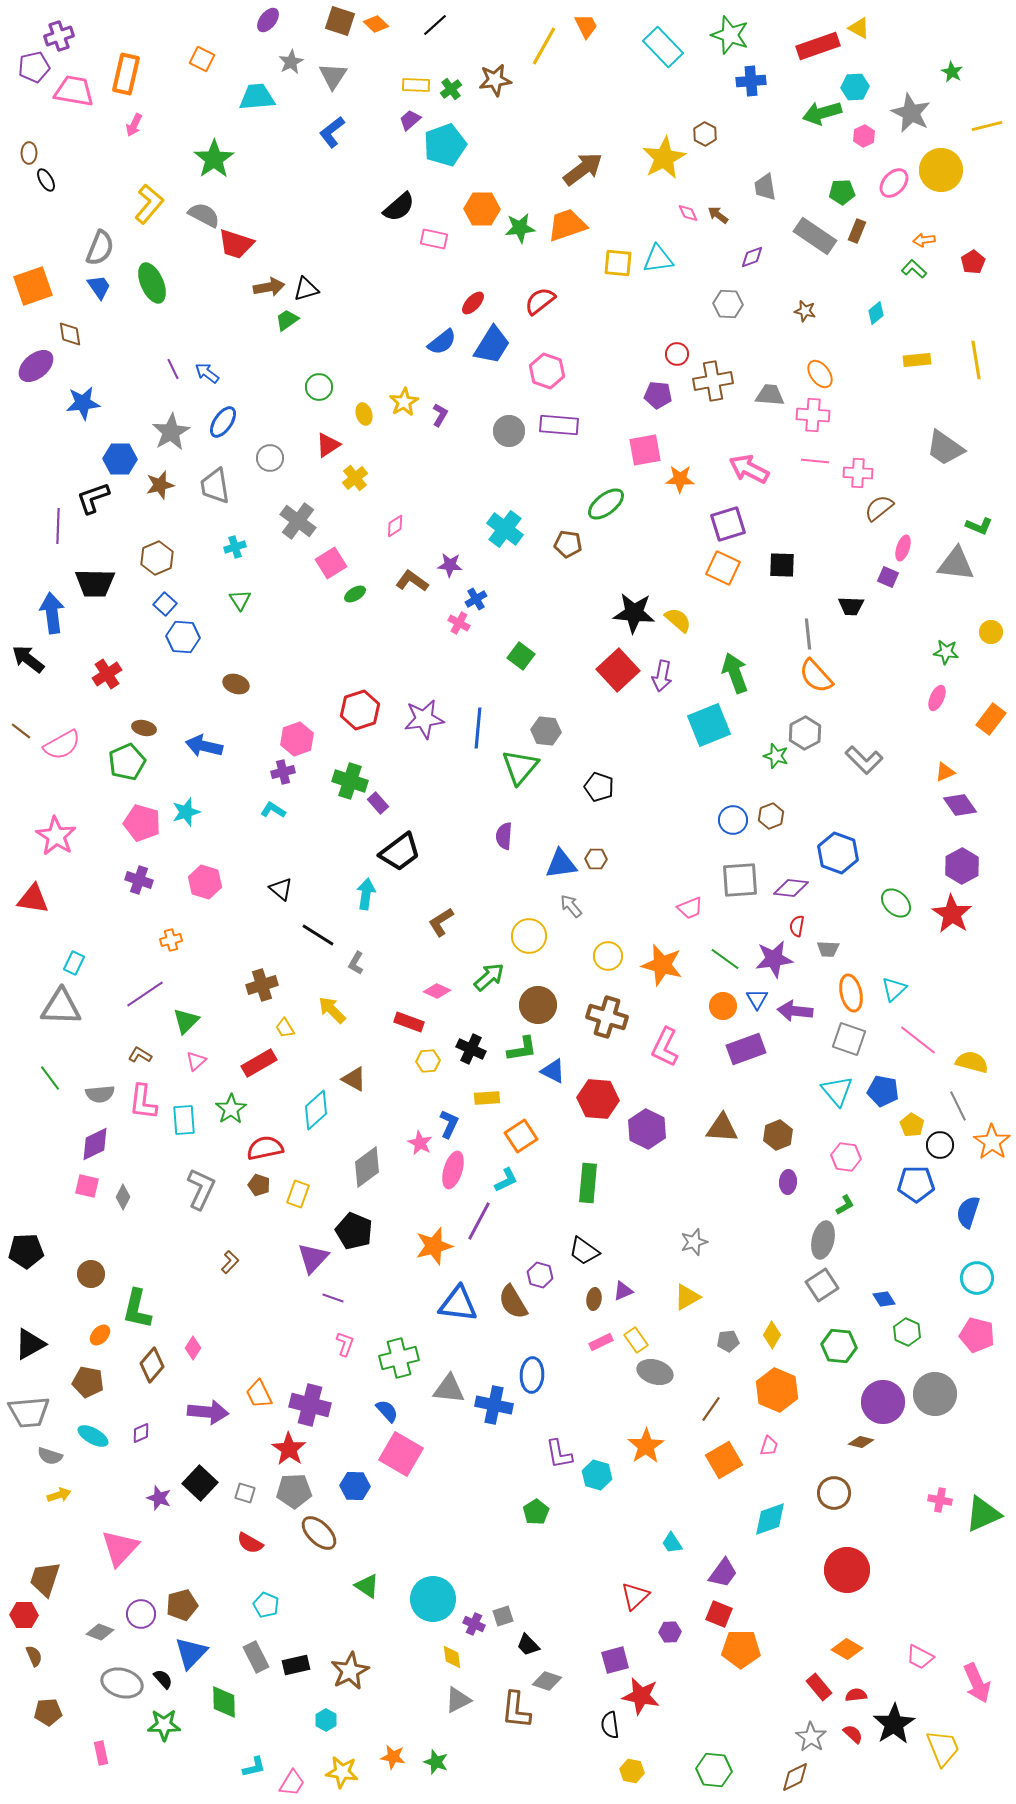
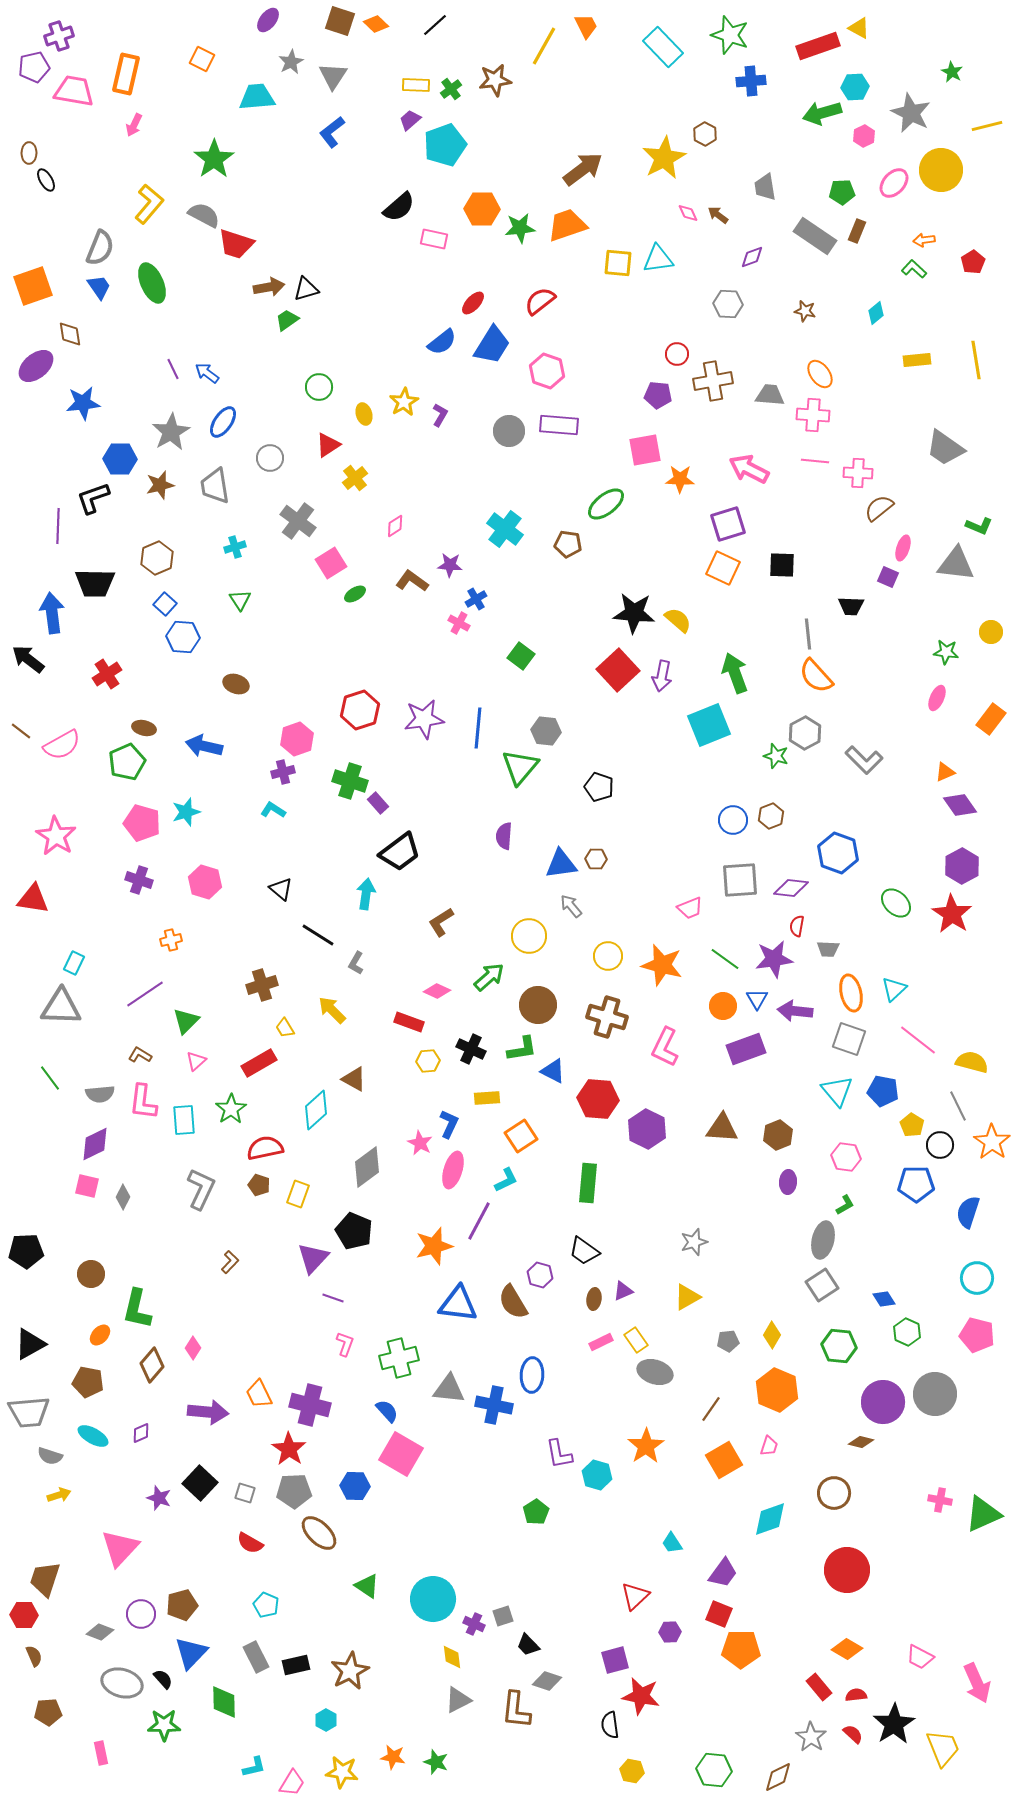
brown diamond at (795, 1777): moved 17 px left
